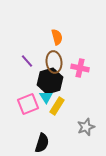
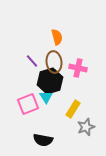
purple line: moved 5 px right
pink cross: moved 2 px left
yellow rectangle: moved 16 px right, 3 px down
black semicircle: moved 1 px right, 3 px up; rotated 84 degrees clockwise
